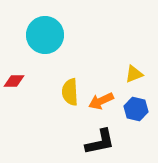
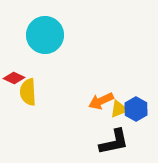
yellow triangle: moved 15 px left, 35 px down
red diamond: moved 3 px up; rotated 25 degrees clockwise
yellow semicircle: moved 42 px left
blue hexagon: rotated 15 degrees clockwise
black L-shape: moved 14 px right
